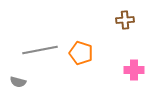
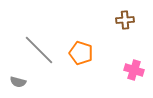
gray line: moved 1 px left; rotated 56 degrees clockwise
pink cross: rotated 18 degrees clockwise
